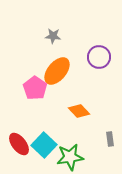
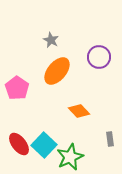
gray star: moved 2 px left, 4 px down; rotated 21 degrees clockwise
pink pentagon: moved 18 px left
green star: rotated 16 degrees counterclockwise
